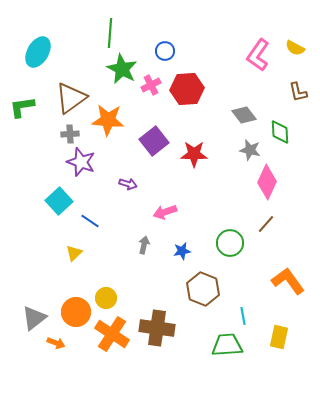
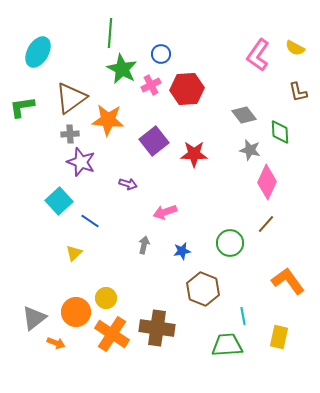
blue circle: moved 4 px left, 3 px down
